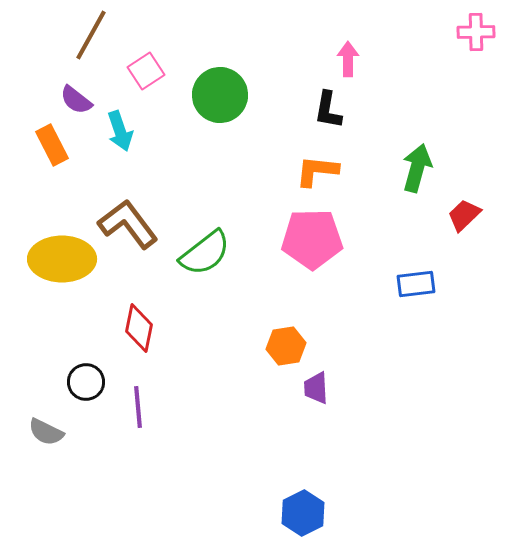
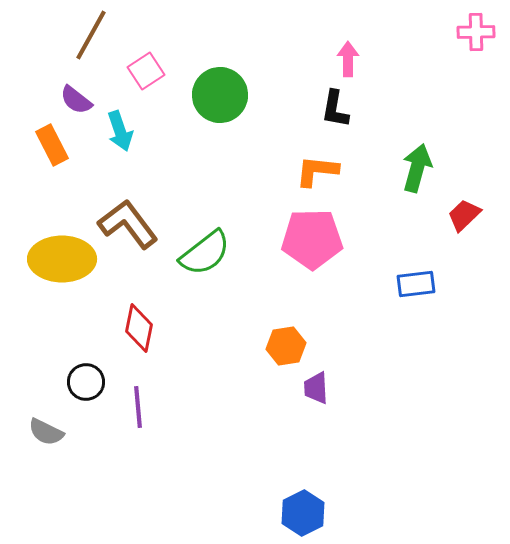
black L-shape: moved 7 px right, 1 px up
